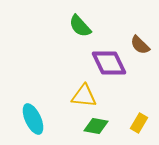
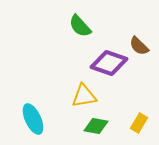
brown semicircle: moved 1 px left, 1 px down
purple diamond: rotated 45 degrees counterclockwise
yellow triangle: rotated 16 degrees counterclockwise
